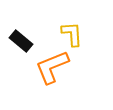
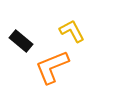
yellow L-shape: moved 3 px up; rotated 24 degrees counterclockwise
